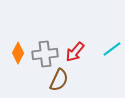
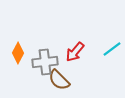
gray cross: moved 8 px down
brown semicircle: rotated 110 degrees clockwise
